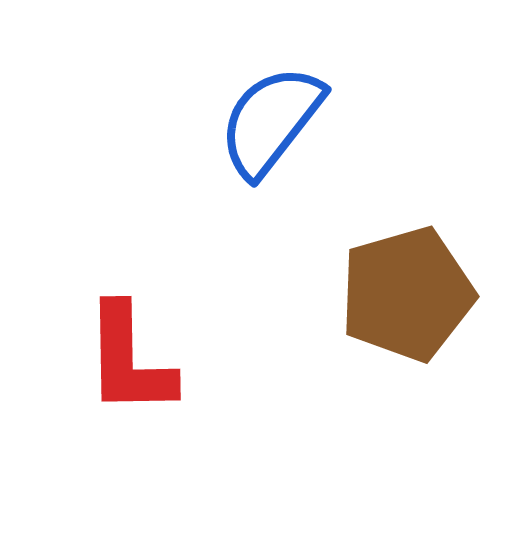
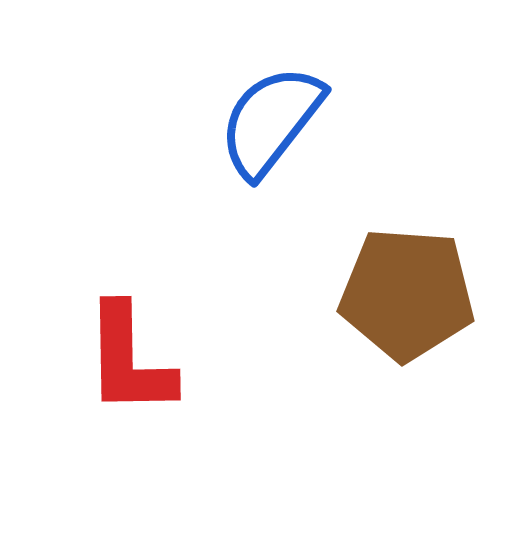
brown pentagon: rotated 20 degrees clockwise
